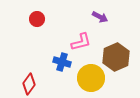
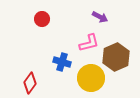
red circle: moved 5 px right
pink L-shape: moved 8 px right, 1 px down
red diamond: moved 1 px right, 1 px up
